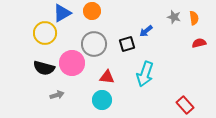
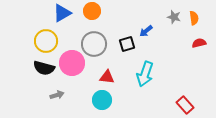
yellow circle: moved 1 px right, 8 px down
